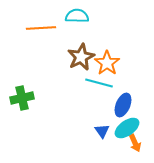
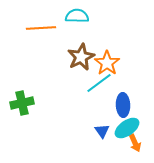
cyan line: rotated 52 degrees counterclockwise
green cross: moved 5 px down
blue ellipse: rotated 25 degrees counterclockwise
